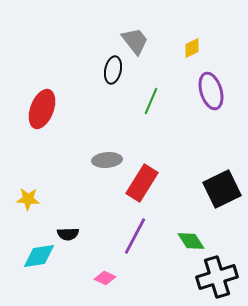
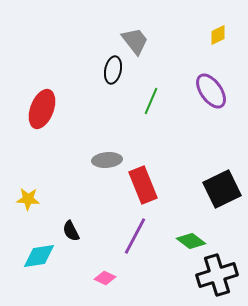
yellow diamond: moved 26 px right, 13 px up
purple ellipse: rotated 18 degrees counterclockwise
red rectangle: moved 1 px right, 2 px down; rotated 54 degrees counterclockwise
black semicircle: moved 3 px right, 3 px up; rotated 65 degrees clockwise
green diamond: rotated 20 degrees counterclockwise
black cross: moved 2 px up
